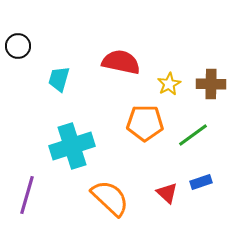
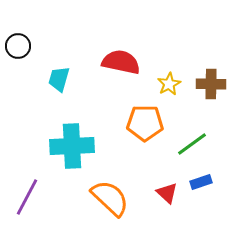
green line: moved 1 px left, 9 px down
cyan cross: rotated 15 degrees clockwise
purple line: moved 2 px down; rotated 12 degrees clockwise
